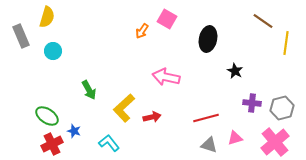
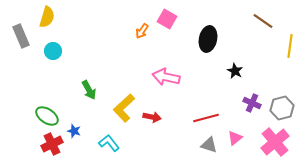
yellow line: moved 4 px right, 3 px down
purple cross: rotated 18 degrees clockwise
red arrow: rotated 24 degrees clockwise
pink triangle: rotated 21 degrees counterclockwise
